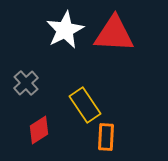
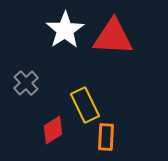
white star: rotated 6 degrees counterclockwise
red triangle: moved 1 px left, 3 px down
yellow rectangle: rotated 8 degrees clockwise
red diamond: moved 14 px right
